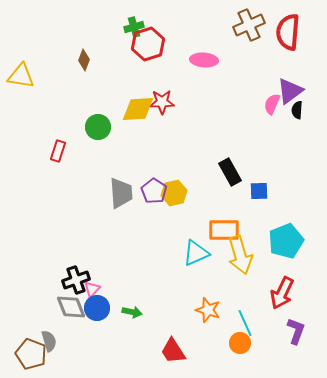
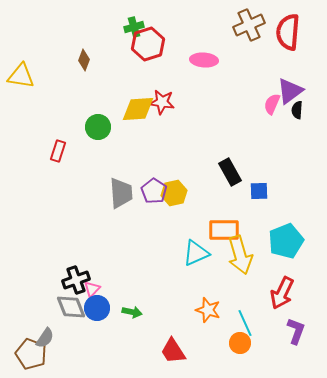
red star: rotated 10 degrees clockwise
gray semicircle: moved 4 px left, 3 px up; rotated 50 degrees clockwise
